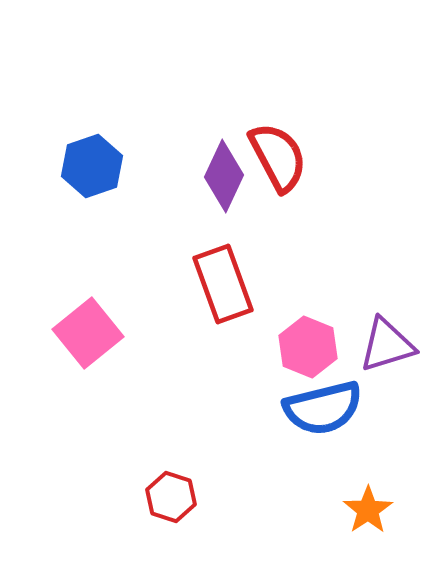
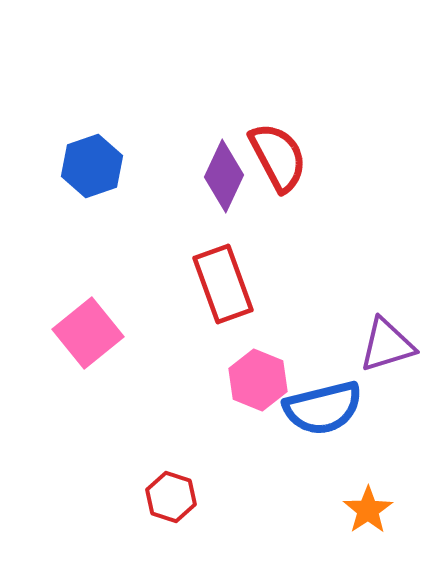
pink hexagon: moved 50 px left, 33 px down
